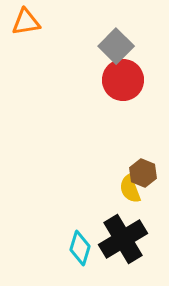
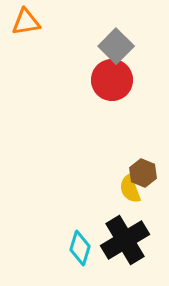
red circle: moved 11 px left
black cross: moved 2 px right, 1 px down
